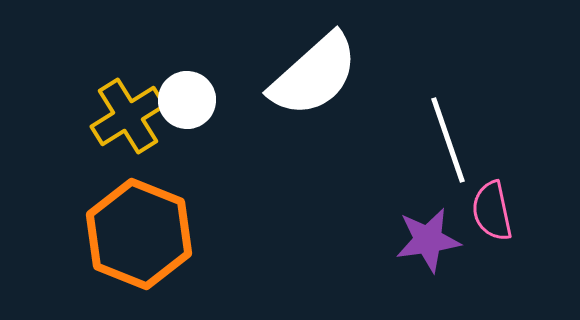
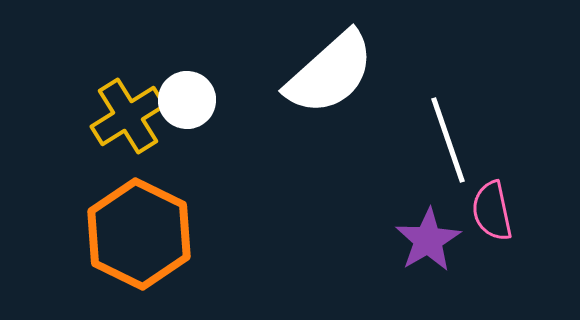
white semicircle: moved 16 px right, 2 px up
orange hexagon: rotated 4 degrees clockwise
purple star: rotated 22 degrees counterclockwise
